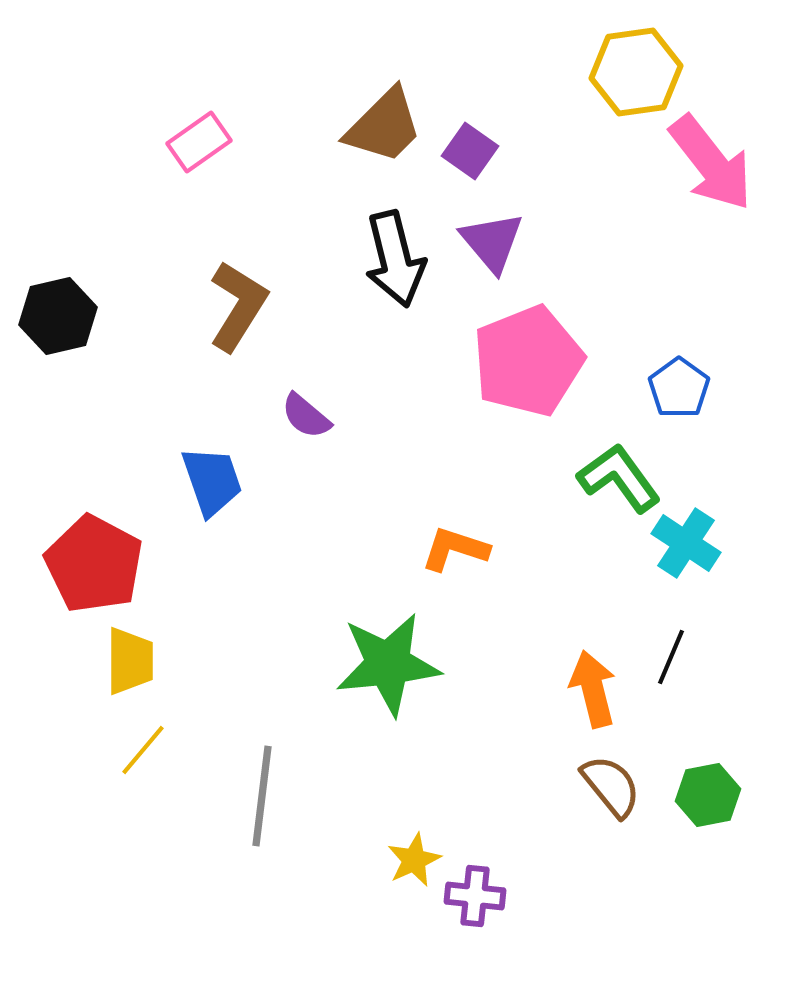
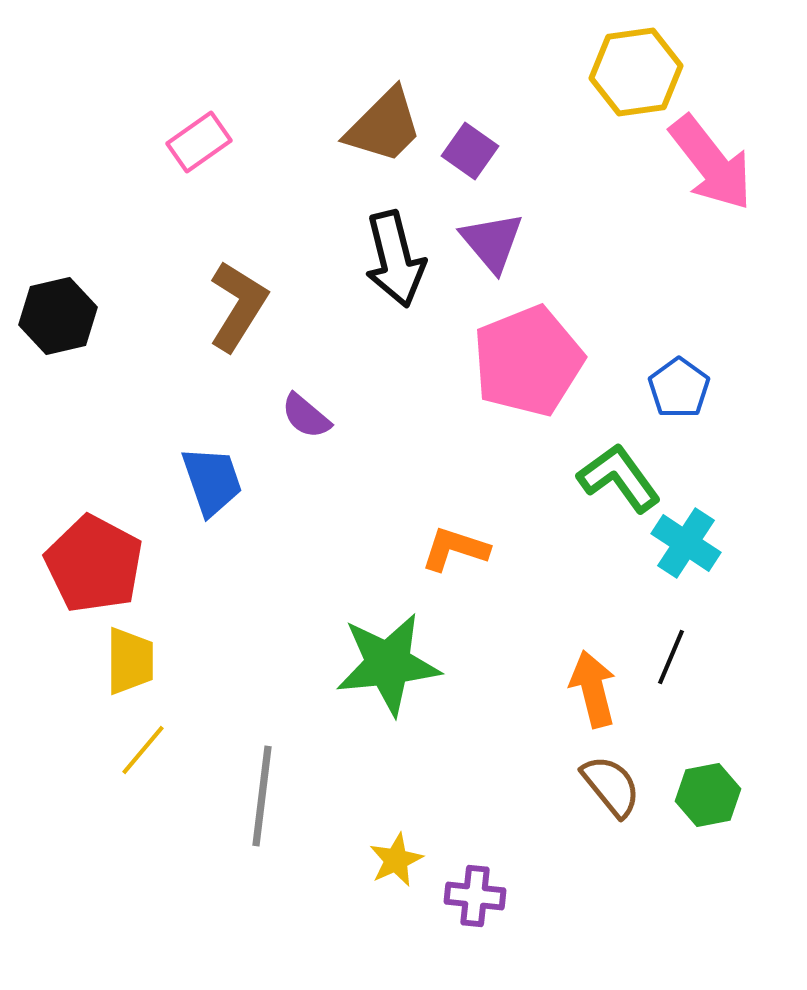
yellow star: moved 18 px left
